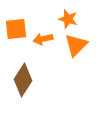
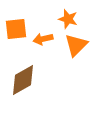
brown diamond: rotated 28 degrees clockwise
